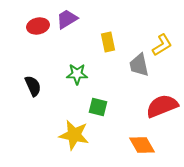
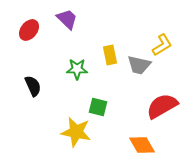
purple trapezoid: rotated 75 degrees clockwise
red ellipse: moved 9 px left, 4 px down; rotated 40 degrees counterclockwise
yellow rectangle: moved 2 px right, 13 px down
gray trapezoid: rotated 65 degrees counterclockwise
green star: moved 5 px up
red semicircle: rotated 8 degrees counterclockwise
yellow star: moved 2 px right, 3 px up
